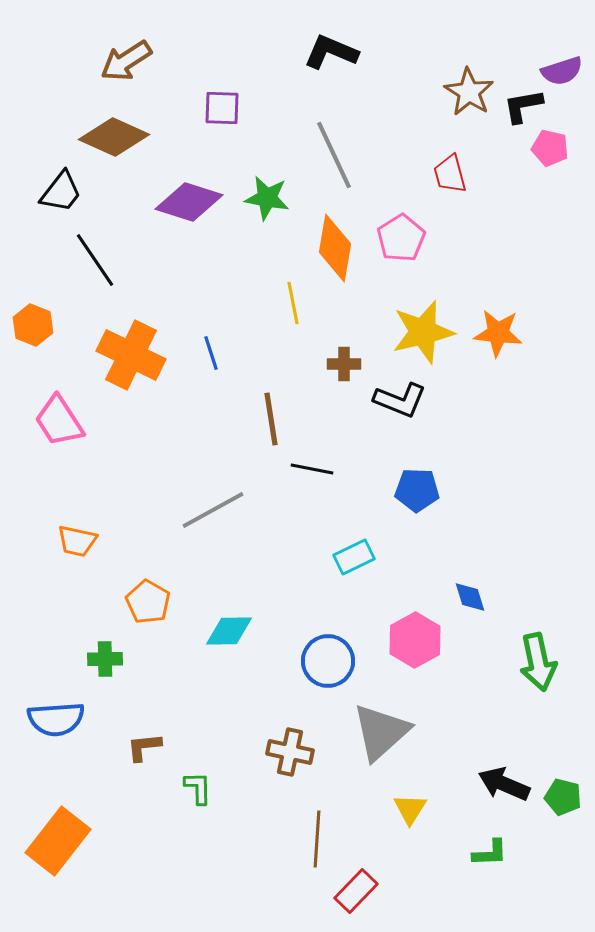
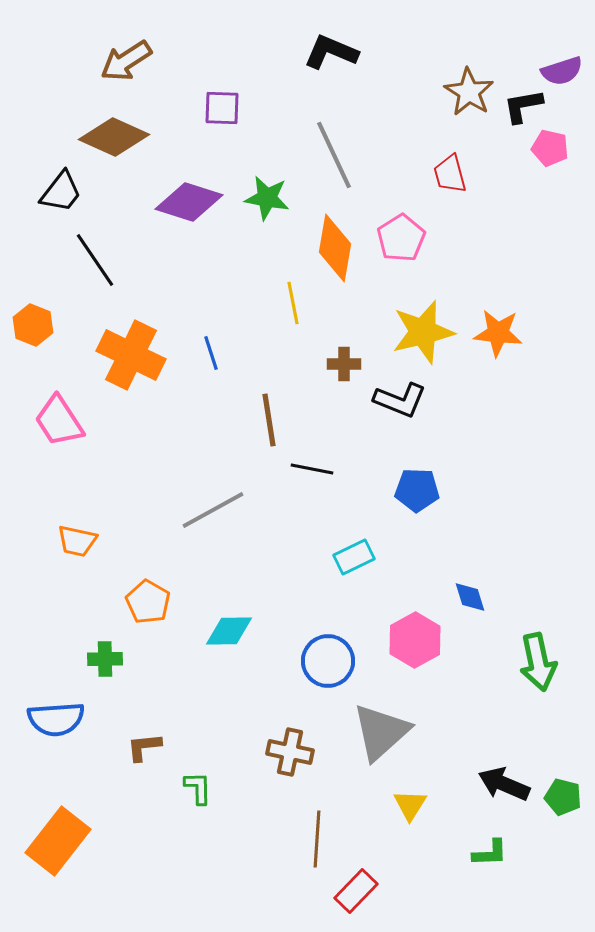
brown line at (271, 419): moved 2 px left, 1 px down
yellow triangle at (410, 809): moved 4 px up
